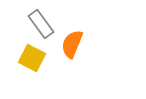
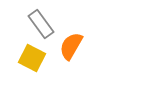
orange semicircle: moved 1 px left, 2 px down; rotated 8 degrees clockwise
